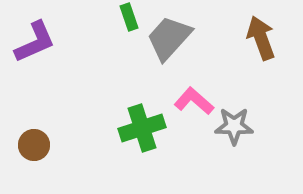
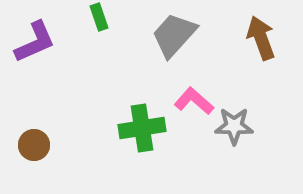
green rectangle: moved 30 px left
gray trapezoid: moved 5 px right, 3 px up
green cross: rotated 9 degrees clockwise
